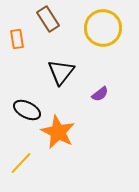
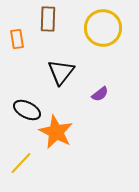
brown rectangle: rotated 35 degrees clockwise
orange star: moved 2 px left
